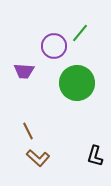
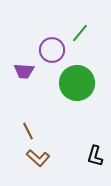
purple circle: moved 2 px left, 4 px down
